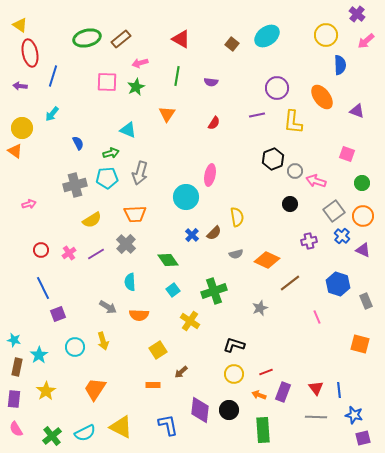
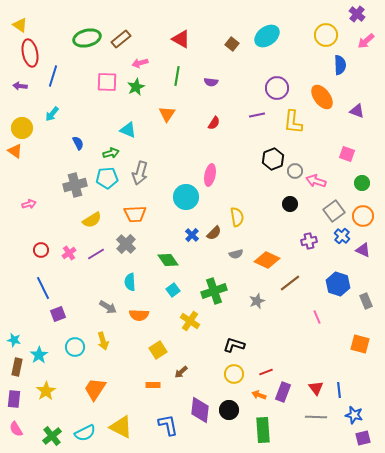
gray star at (260, 308): moved 3 px left, 7 px up
